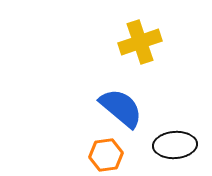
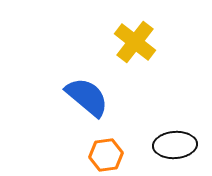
yellow cross: moved 5 px left; rotated 33 degrees counterclockwise
blue semicircle: moved 34 px left, 11 px up
